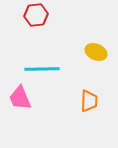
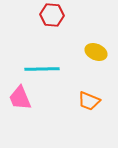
red hexagon: moved 16 px right; rotated 10 degrees clockwise
orange trapezoid: rotated 110 degrees clockwise
